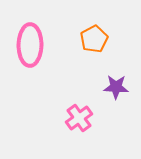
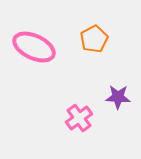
pink ellipse: moved 4 px right, 2 px down; rotated 66 degrees counterclockwise
purple star: moved 2 px right, 10 px down
